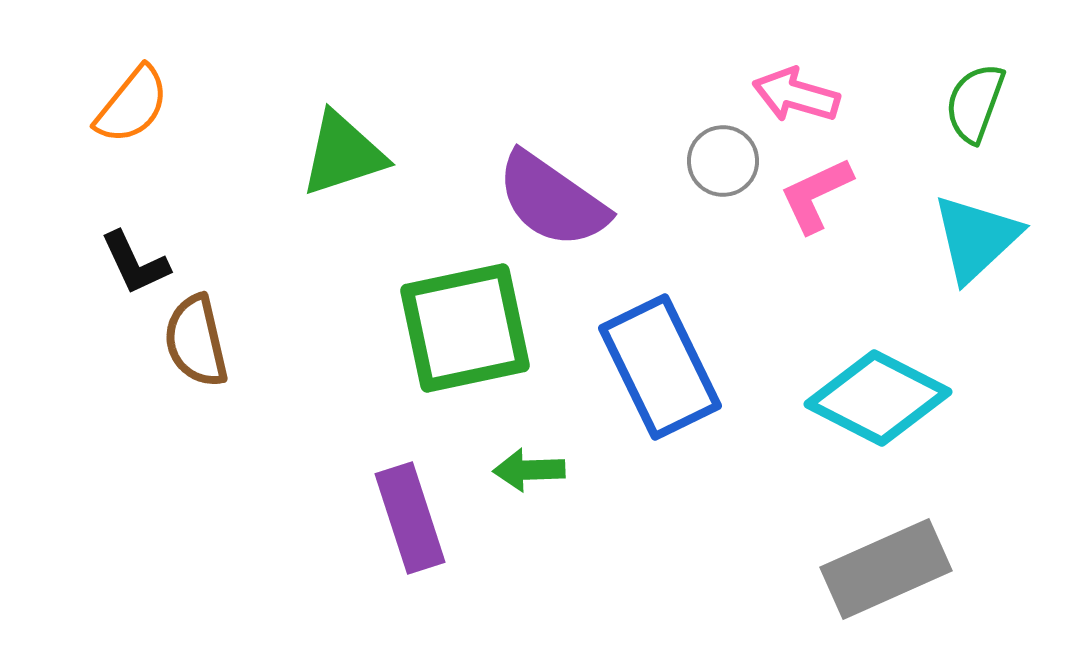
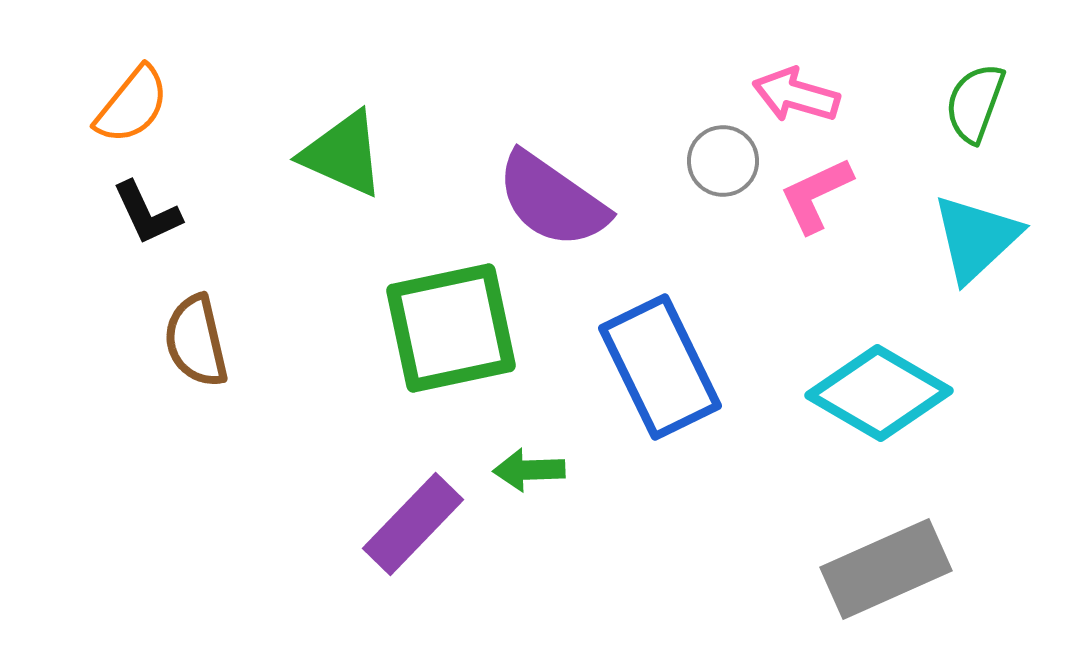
green triangle: rotated 42 degrees clockwise
black L-shape: moved 12 px right, 50 px up
green square: moved 14 px left
cyan diamond: moved 1 px right, 5 px up; rotated 3 degrees clockwise
purple rectangle: moved 3 px right, 6 px down; rotated 62 degrees clockwise
